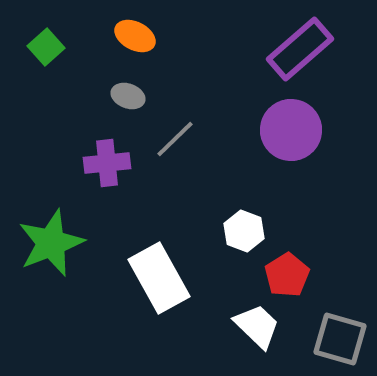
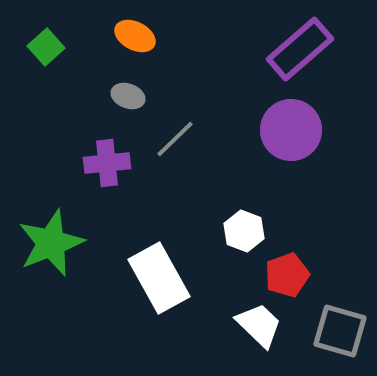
red pentagon: rotated 12 degrees clockwise
white trapezoid: moved 2 px right, 1 px up
gray square: moved 8 px up
